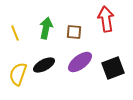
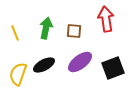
brown square: moved 1 px up
